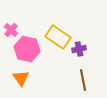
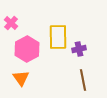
pink cross: moved 7 px up
yellow rectangle: rotated 55 degrees clockwise
pink hexagon: rotated 20 degrees clockwise
